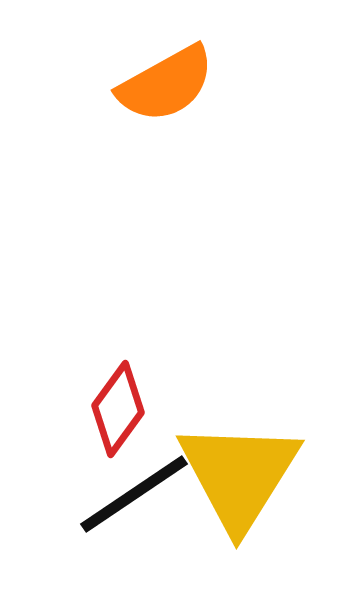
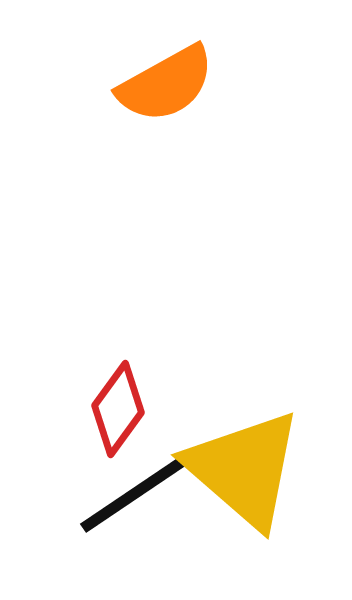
yellow triangle: moved 5 px right, 6 px up; rotated 21 degrees counterclockwise
